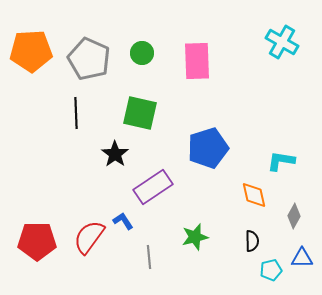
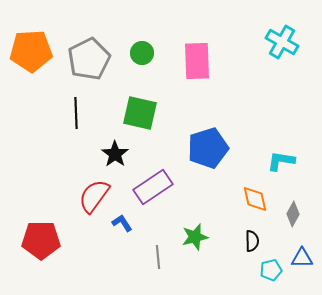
gray pentagon: rotated 21 degrees clockwise
orange diamond: moved 1 px right, 4 px down
gray diamond: moved 1 px left, 2 px up
blue L-shape: moved 1 px left, 2 px down
red semicircle: moved 5 px right, 41 px up
red pentagon: moved 4 px right, 1 px up
gray line: moved 9 px right
